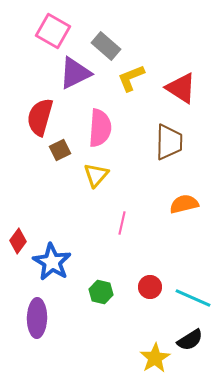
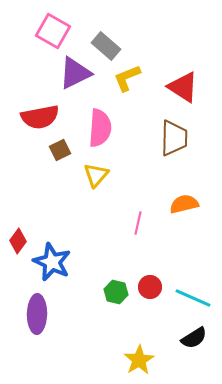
yellow L-shape: moved 4 px left
red triangle: moved 2 px right, 1 px up
red semicircle: rotated 117 degrees counterclockwise
brown trapezoid: moved 5 px right, 4 px up
pink line: moved 16 px right
blue star: rotated 6 degrees counterclockwise
green hexagon: moved 15 px right
purple ellipse: moved 4 px up
black semicircle: moved 4 px right, 2 px up
yellow star: moved 16 px left, 2 px down
